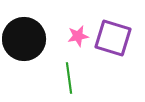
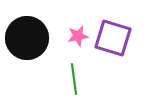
black circle: moved 3 px right, 1 px up
green line: moved 5 px right, 1 px down
